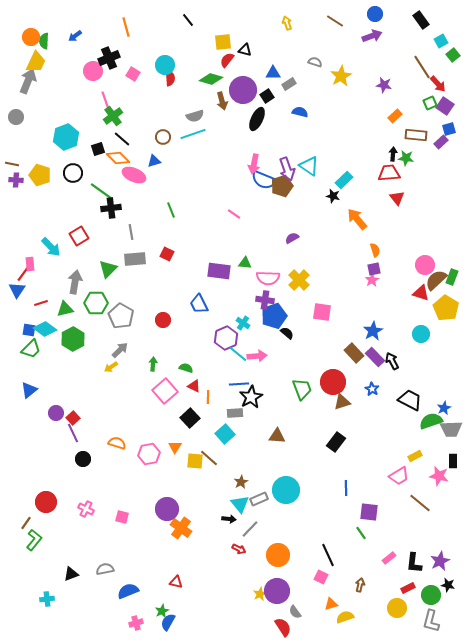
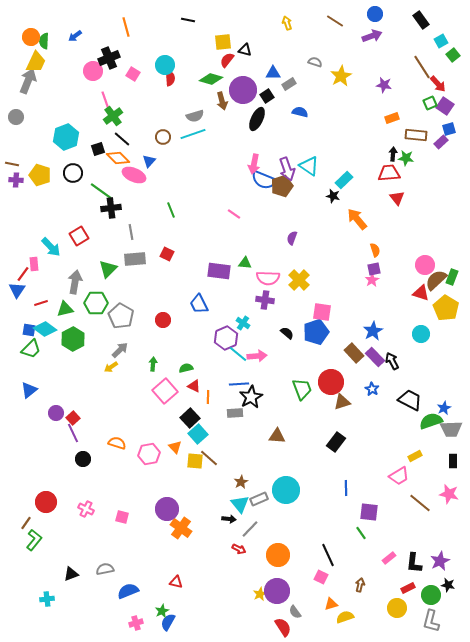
black line at (188, 20): rotated 40 degrees counterclockwise
orange rectangle at (395, 116): moved 3 px left, 2 px down; rotated 24 degrees clockwise
blue triangle at (154, 161): moved 5 px left; rotated 32 degrees counterclockwise
purple semicircle at (292, 238): rotated 40 degrees counterclockwise
pink rectangle at (30, 264): moved 4 px right
blue pentagon at (274, 316): moved 42 px right, 16 px down
green semicircle at (186, 368): rotated 32 degrees counterclockwise
red circle at (333, 382): moved 2 px left
cyan square at (225, 434): moved 27 px left
orange triangle at (175, 447): rotated 16 degrees counterclockwise
pink star at (439, 476): moved 10 px right, 18 px down
